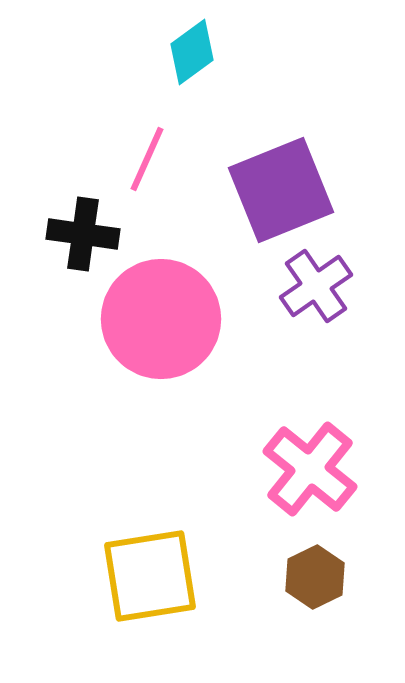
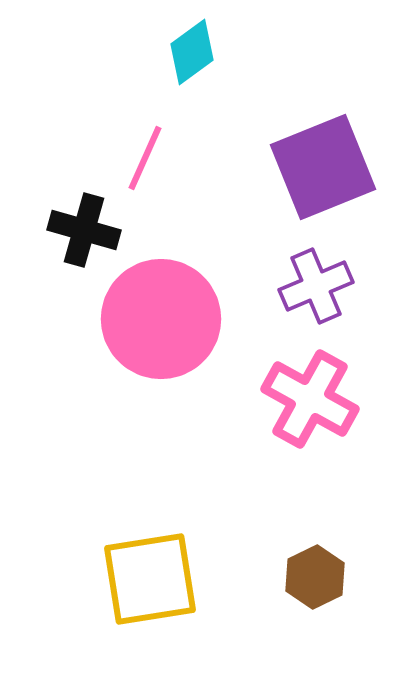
pink line: moved 2 px left, 1 px up
purple square: moved 42 px right, 23 px up
black cross: moved 1 px right, 4 px up; rotated 8 degrees clockwise
purple cross: rotated 12 degrees clockwise
pink cross: moved 70 px up; rotated 10 degrees counterclockwise
yellow square: moved 3 px down
